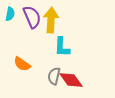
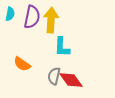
purple semicircle: rotated 35 degrees clockwise
